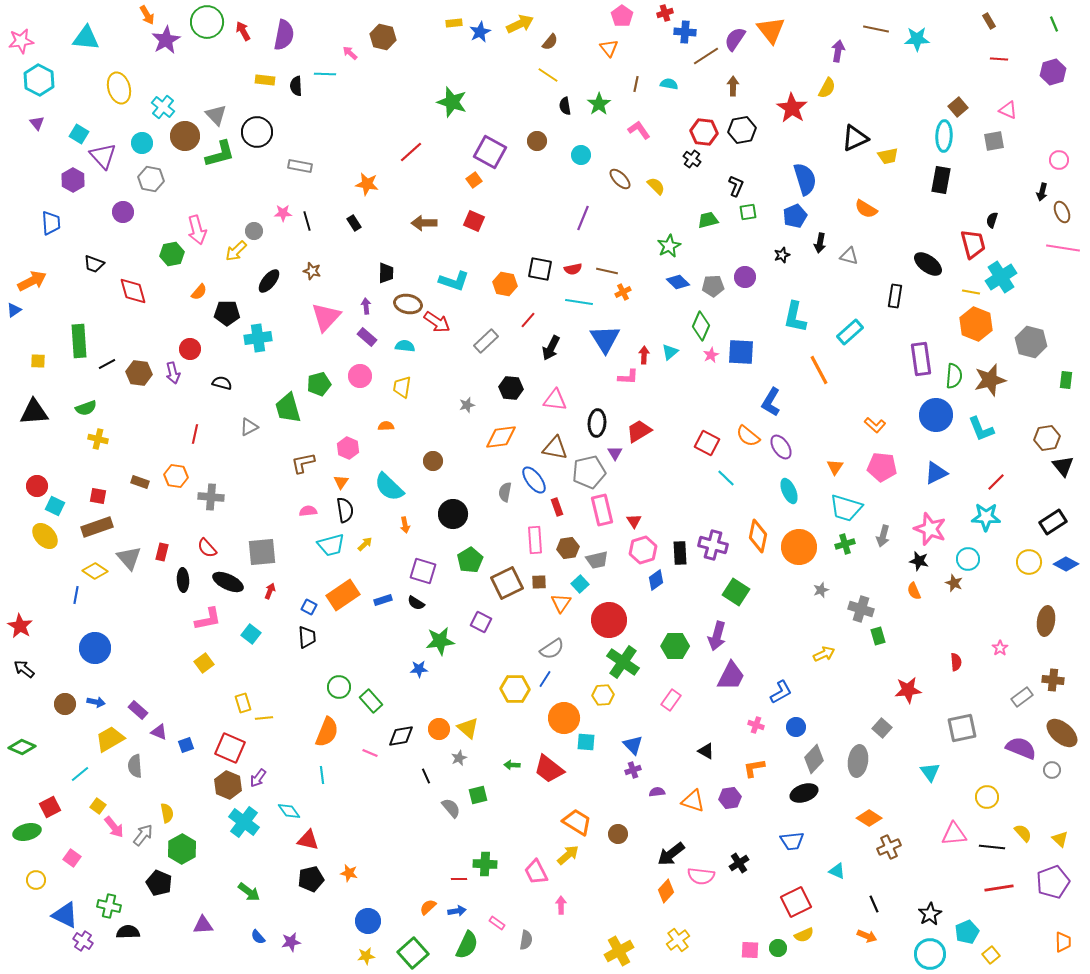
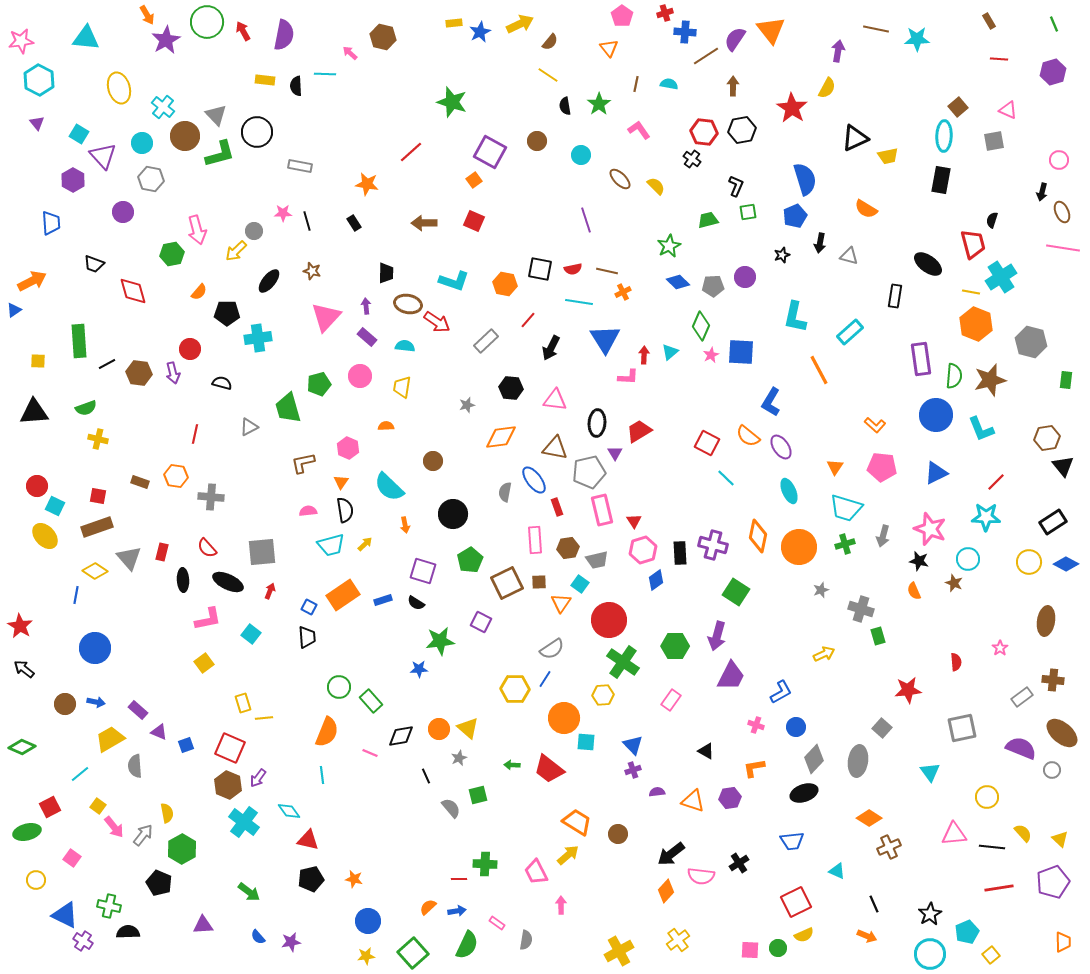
purple line at (583, 218): moved 3 px right, 2 px down; rotated 40 degrees counterclockwise
cyan square at (580, 584): rotated 12 degrees counterclockwise
orange star at (349, 873): moved 5 px right, 6 px down
